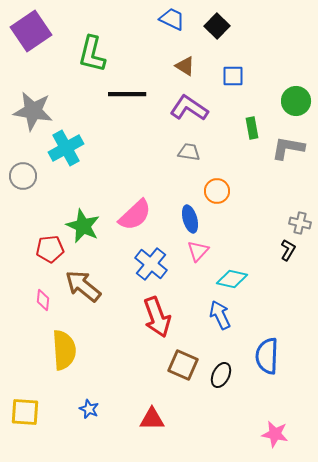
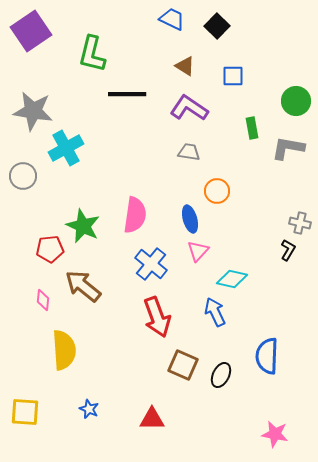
pink semicircle: rotated 39 degrees counterclockwise
blue arrow: moved 5 px left, 3 px up
